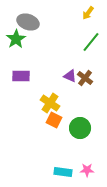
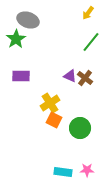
gray ellipse: moved 2 px up
yellow cross: rotated 24 degrees clockwise
